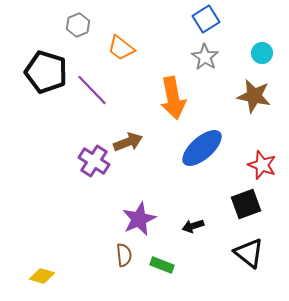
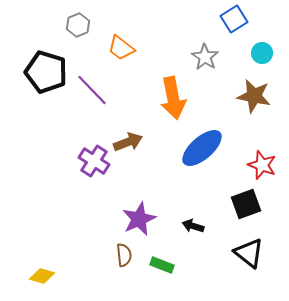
blue square: moved 28 px right
black arrow: rotated 35 degrees clockwise
